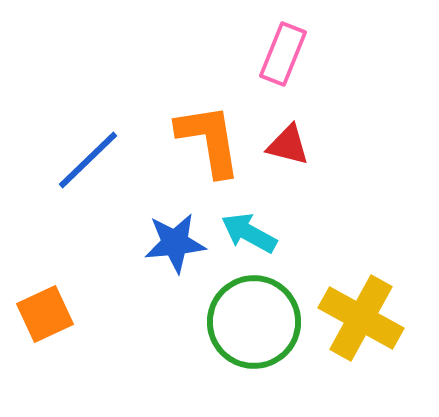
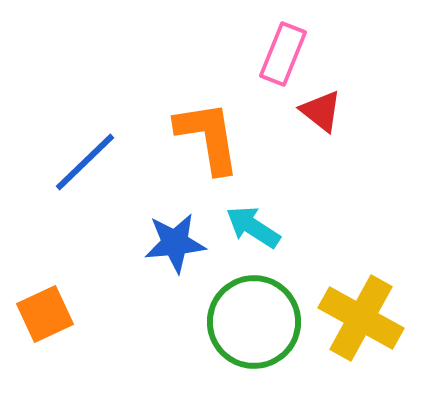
orange L-shape: moved 1 px left, 3 px up
red triangle: moved 33 px right, 34 px up; rotated 24 degrees clockwise
blue line: moved 3 px left, 2 px down
cyan arrow: moved 4 px right, 6 px up; rotated 4 degrees clockwise
